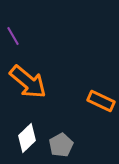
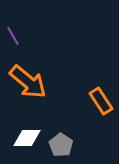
orange rectangle: rotated 32 degrees clockwise
white diamond: rotated 44 degrees clockwise
gray pentagon: rotated 10 degrees counterclockwise
